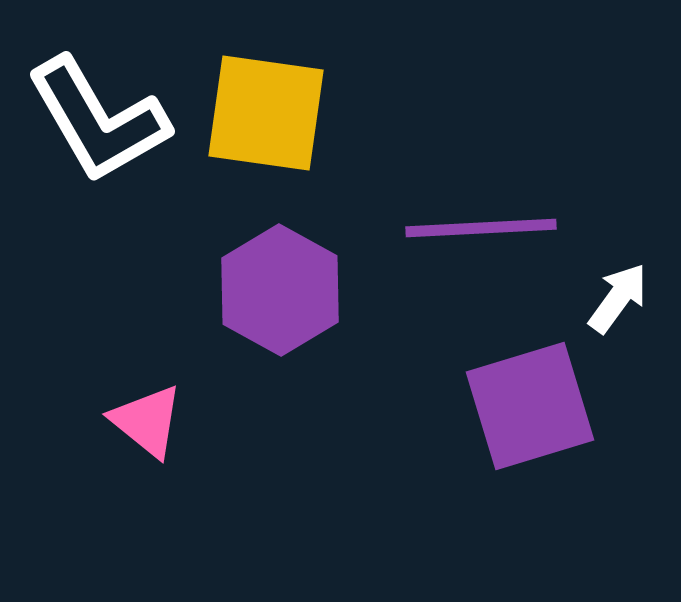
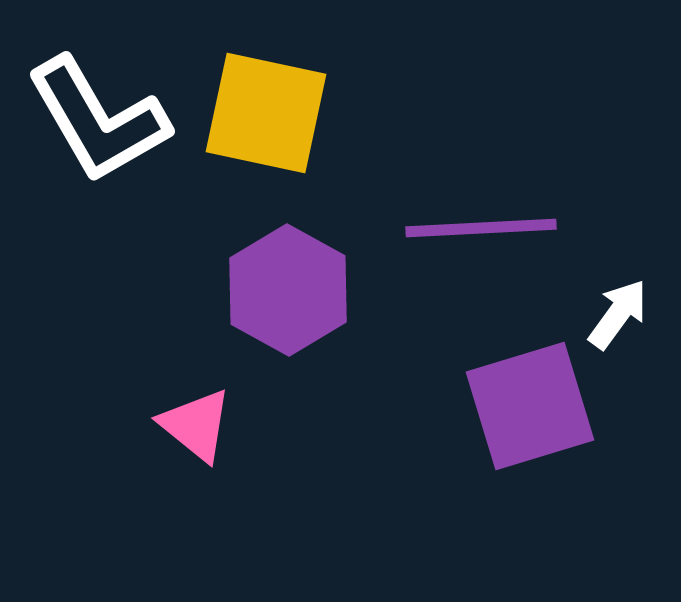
yellow square: rotated 4 degrees clockwise
purple hexagon: moved 8 px right
white arrow: moved 16 px down
pink triangle: moved 49 px right, 4 px down
